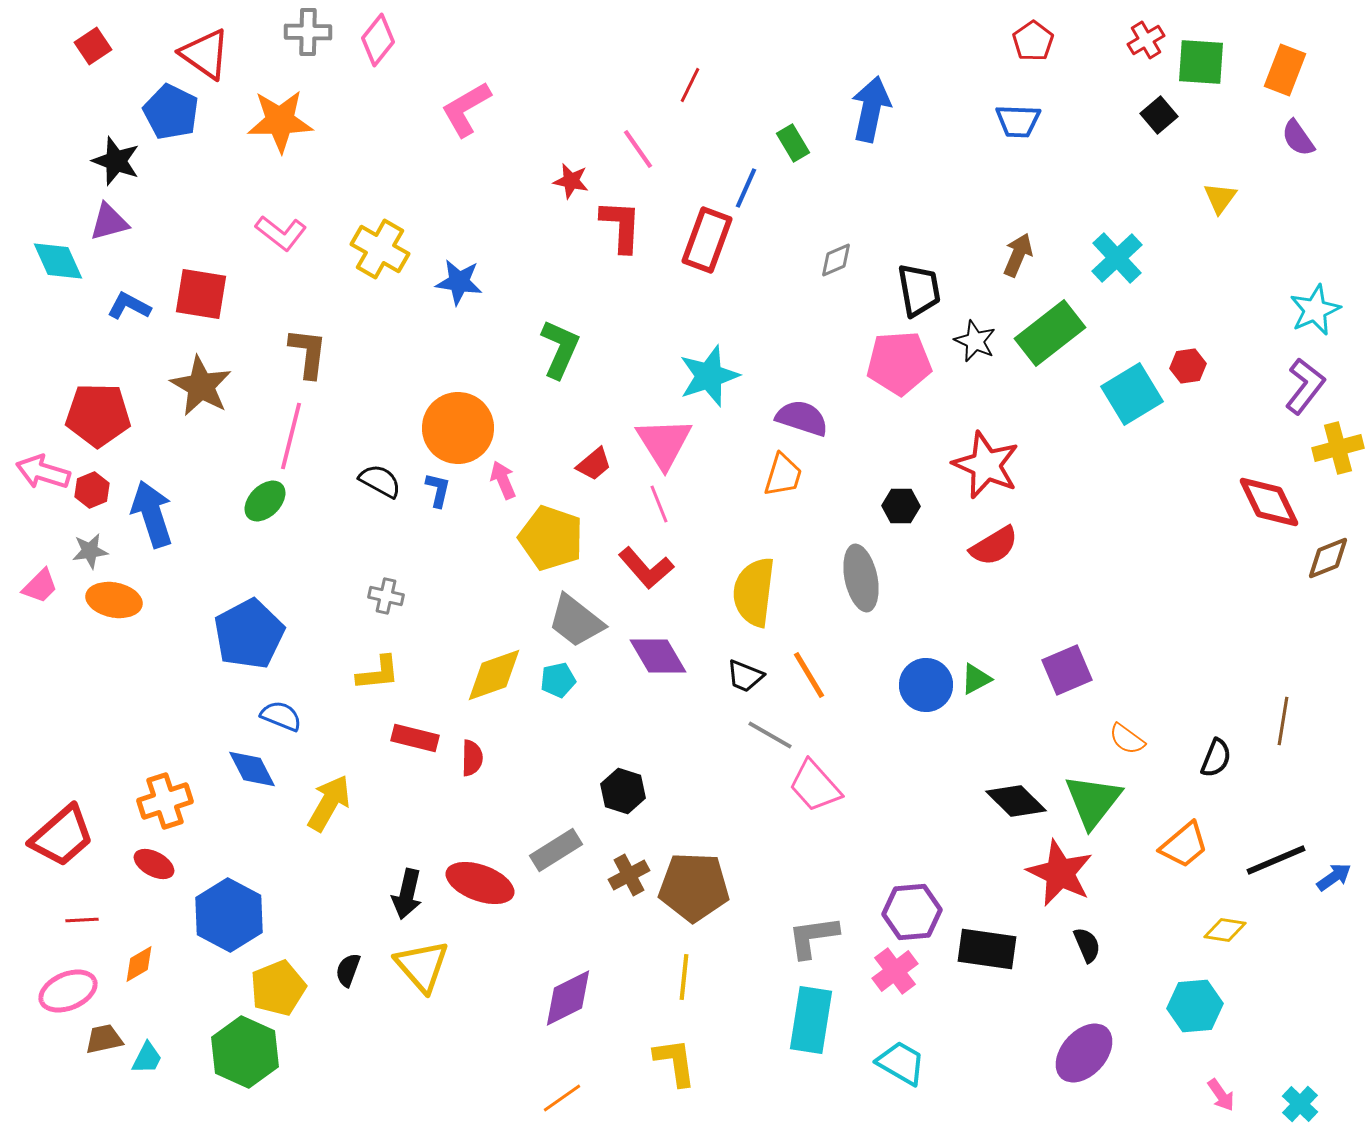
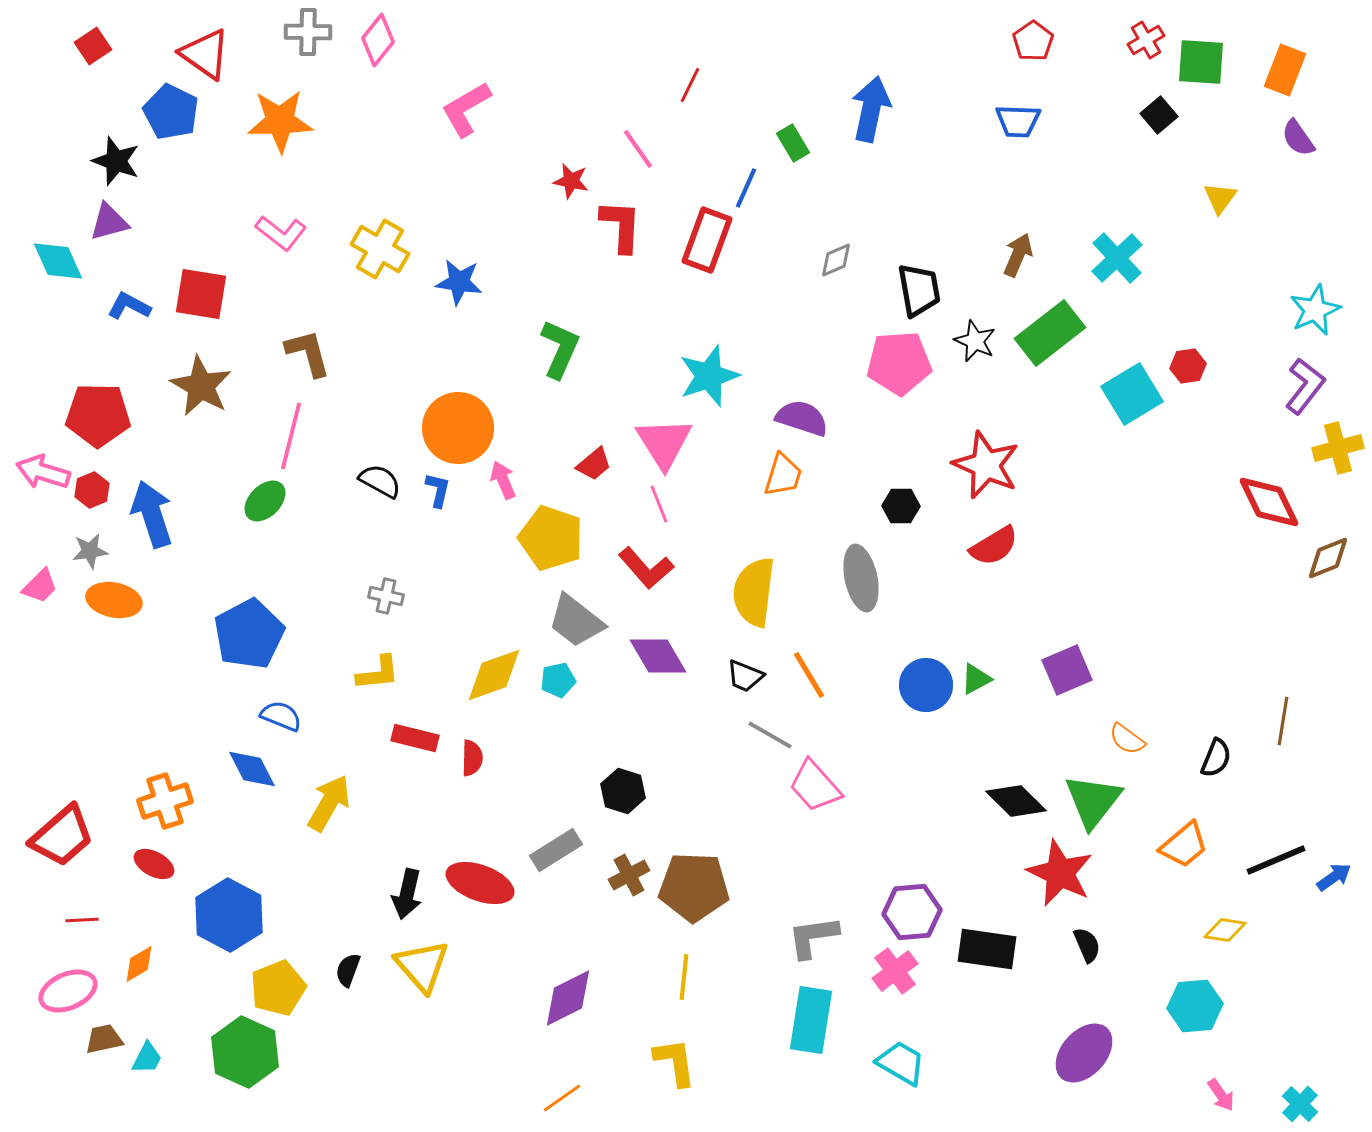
brown L-shape at (308, 353): rotated 22 degrees counterclockwise
